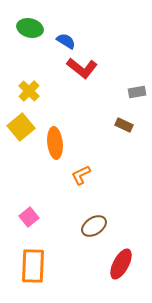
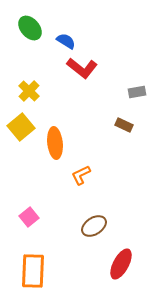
green ellipse: rotated 35 degrees clockwise
orange rectangle: moved 5 px down
